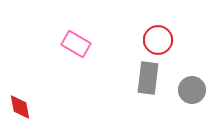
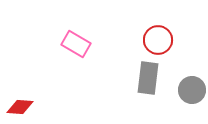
red diamond: rotated 76 degrees counterclockwise
